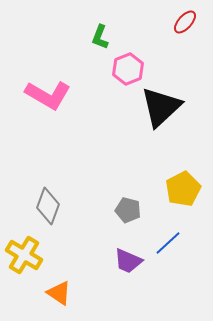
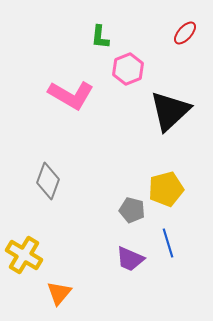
red ellipse: moved 11 px down
green L-shape: rotated 15 degrees counterclockwise
pink L-shape: moved 23 px right
black triangle: moved 9 px right, 4 px down
yellow pentagon: moved 17 px left; rotated 12 degrees clockwise
gray diamond: moved 25 px up
gray pentagon: moved 4 px right
blue line: rotated 64 degrees counterclockwise
purple trapezoid: moved 2 px right, 2 px up
orange triangle: rotated 36 degrees clockwise
